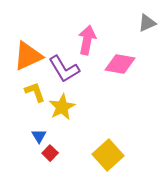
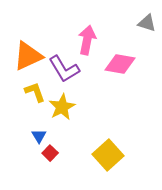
gray triangle: rotated 42 degrees clockwise
